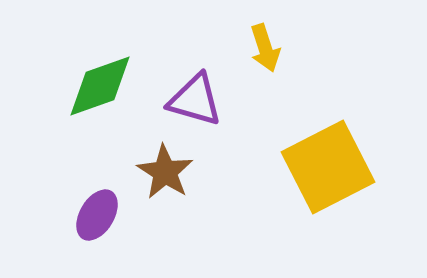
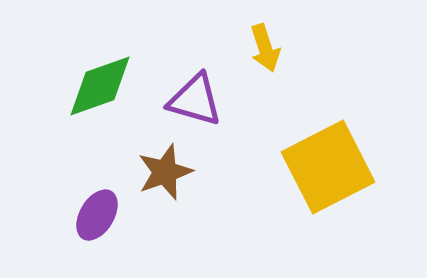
brown star: rotated 20 degrees clockwise
